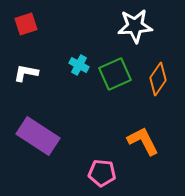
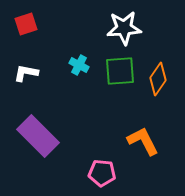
white star: moved 11 px left, 2 px down
green square: moved 5 px right, 3 px up; rotated 20 degrees clockwise
purple rectangle: rotated 12 degrees clockwise
